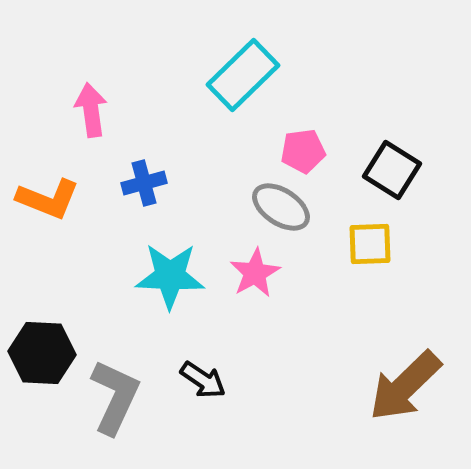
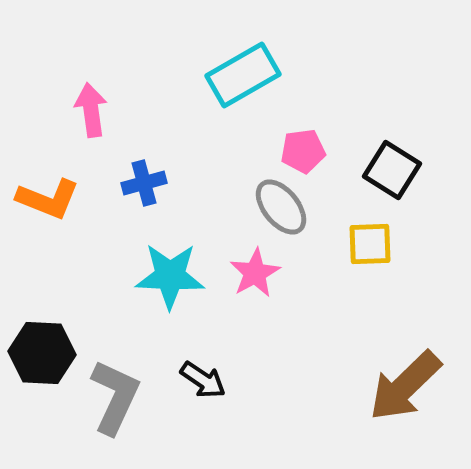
cyan rectangle: rotated 14 degrees clockwise
gray ellipse: rotated 18 degrees clockwise
